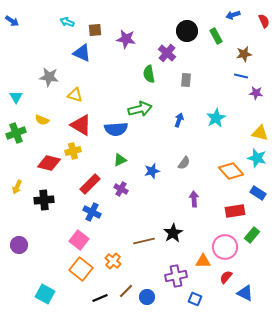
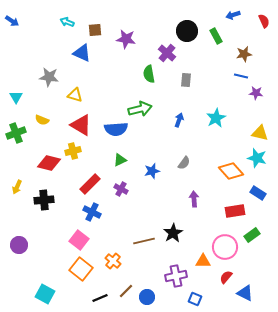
green rectangle at (252, 235): rotated 14 degrees clockwise
